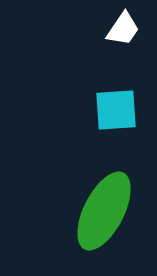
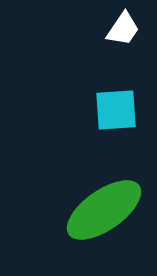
green ellipse: moved 1 px up; rotated 28 degrees clockwise
